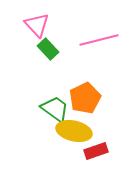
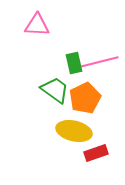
pink triangle: rotated 44 degrees counterclockwise
pink line: moved 22 px down
green rectangle: moved 26 px right, 14 px down; rotated 30 degrees clockwise
green trapezoid: moved 19 px up
red rectangle: moved 2 px down
